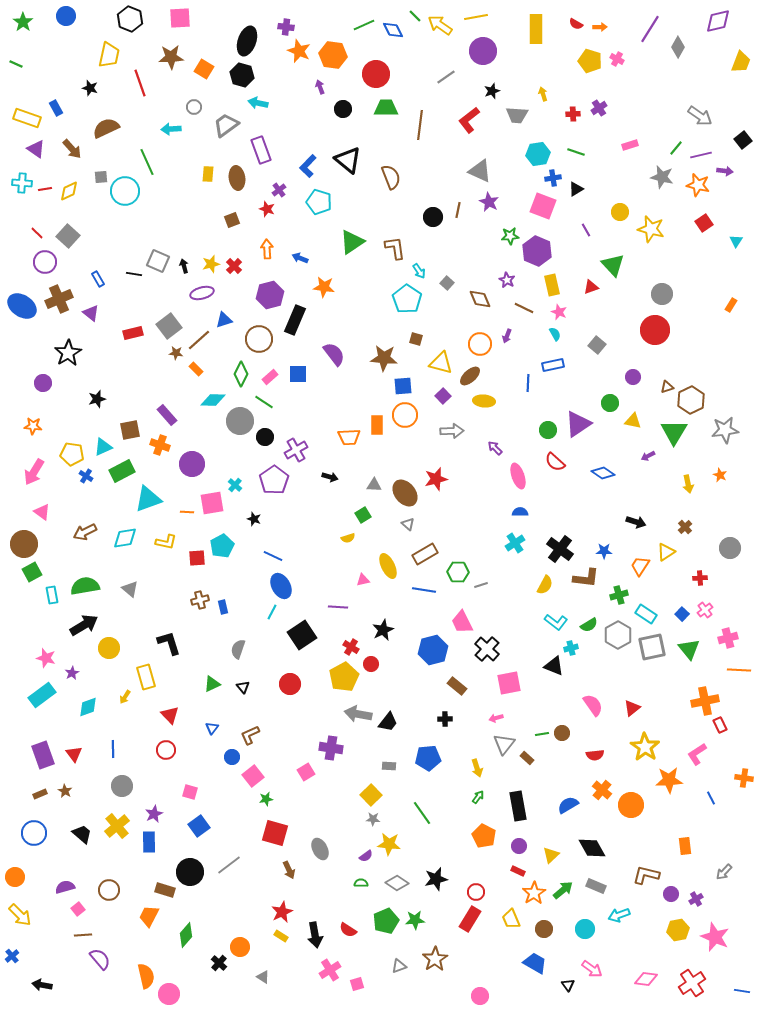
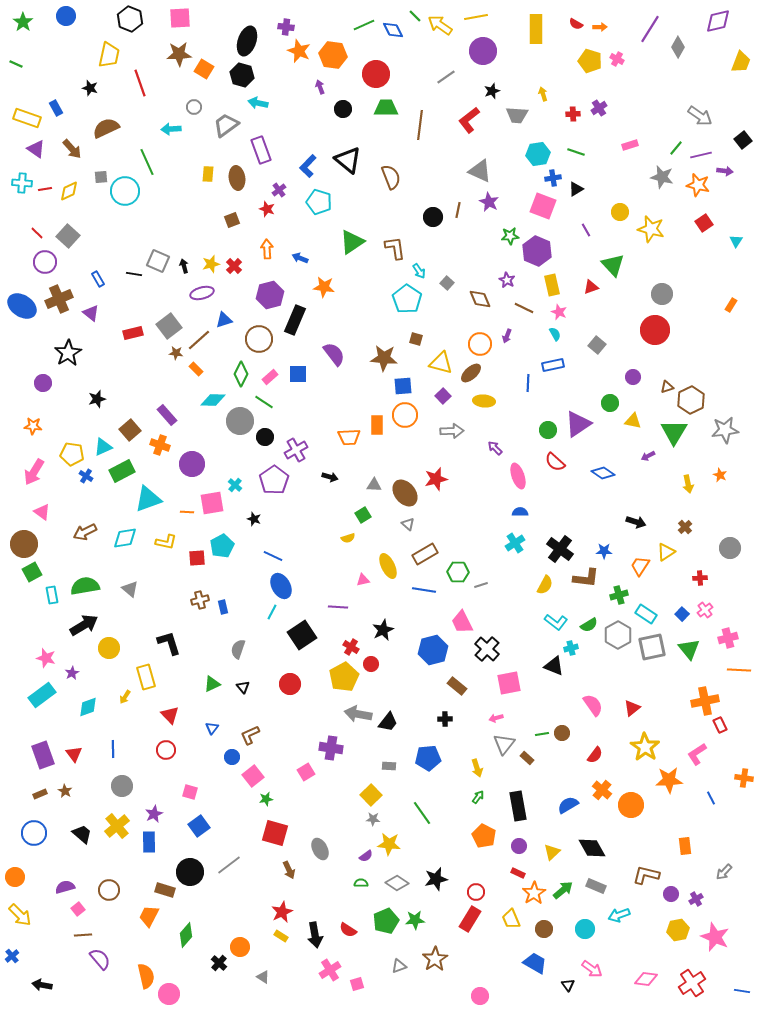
brown star at (171, 57): moved 8 px right, 3 px up
brown ellipse at (470, 376): moved 1 px right, 3 px up
brown square at (130, 430): rotated 30 degrees counterclockwise
red semicircle at (595, 755): rotated 48 degrees counterclockwise
yellow triangle at (551, 855): moved 1 px right, 3 px up
red rectangle at (518, 871): moved 2 px down
